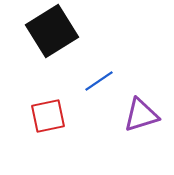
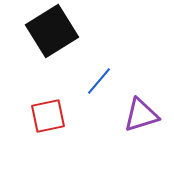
blue line: rotated 16 degrees counterclockwise
